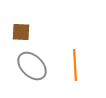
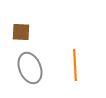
gray ellipse: moved 2 px left, 2 px down; rotated 24 degrees clockwise
